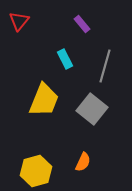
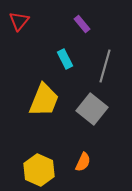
yellow hexagon: moved 3 px right, 1 px up; rotated 20 degrees counterclockwise
